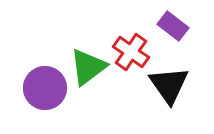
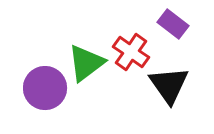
purple rectangle: moved 2 px up
green triangle: moved 2 px left, 4 px up
